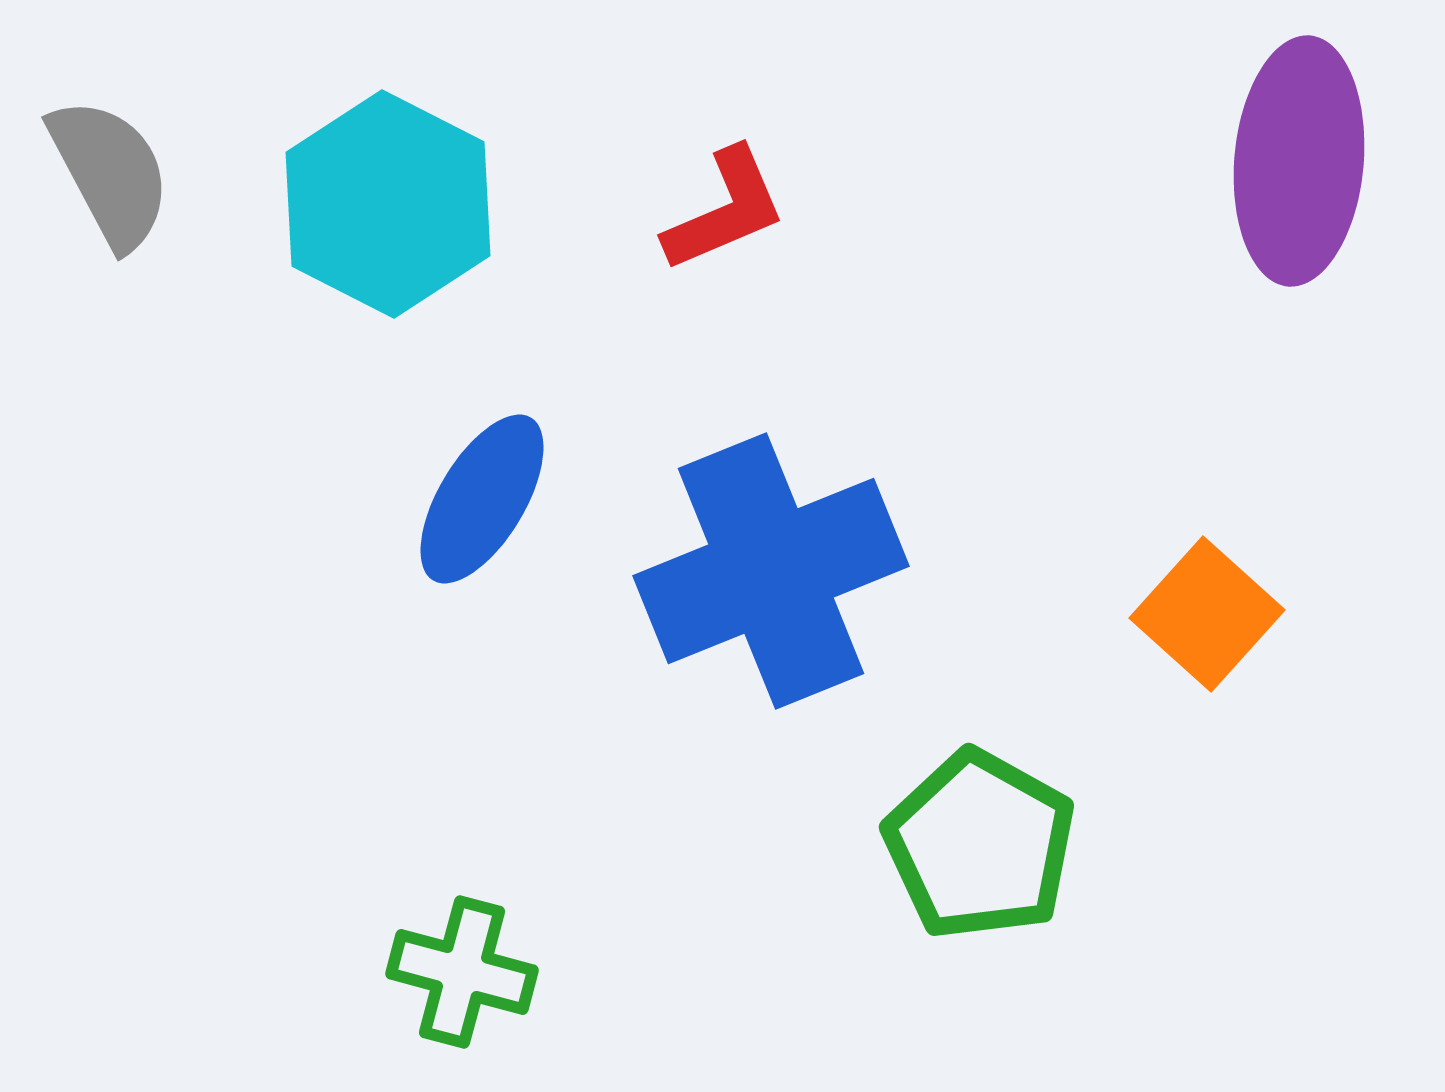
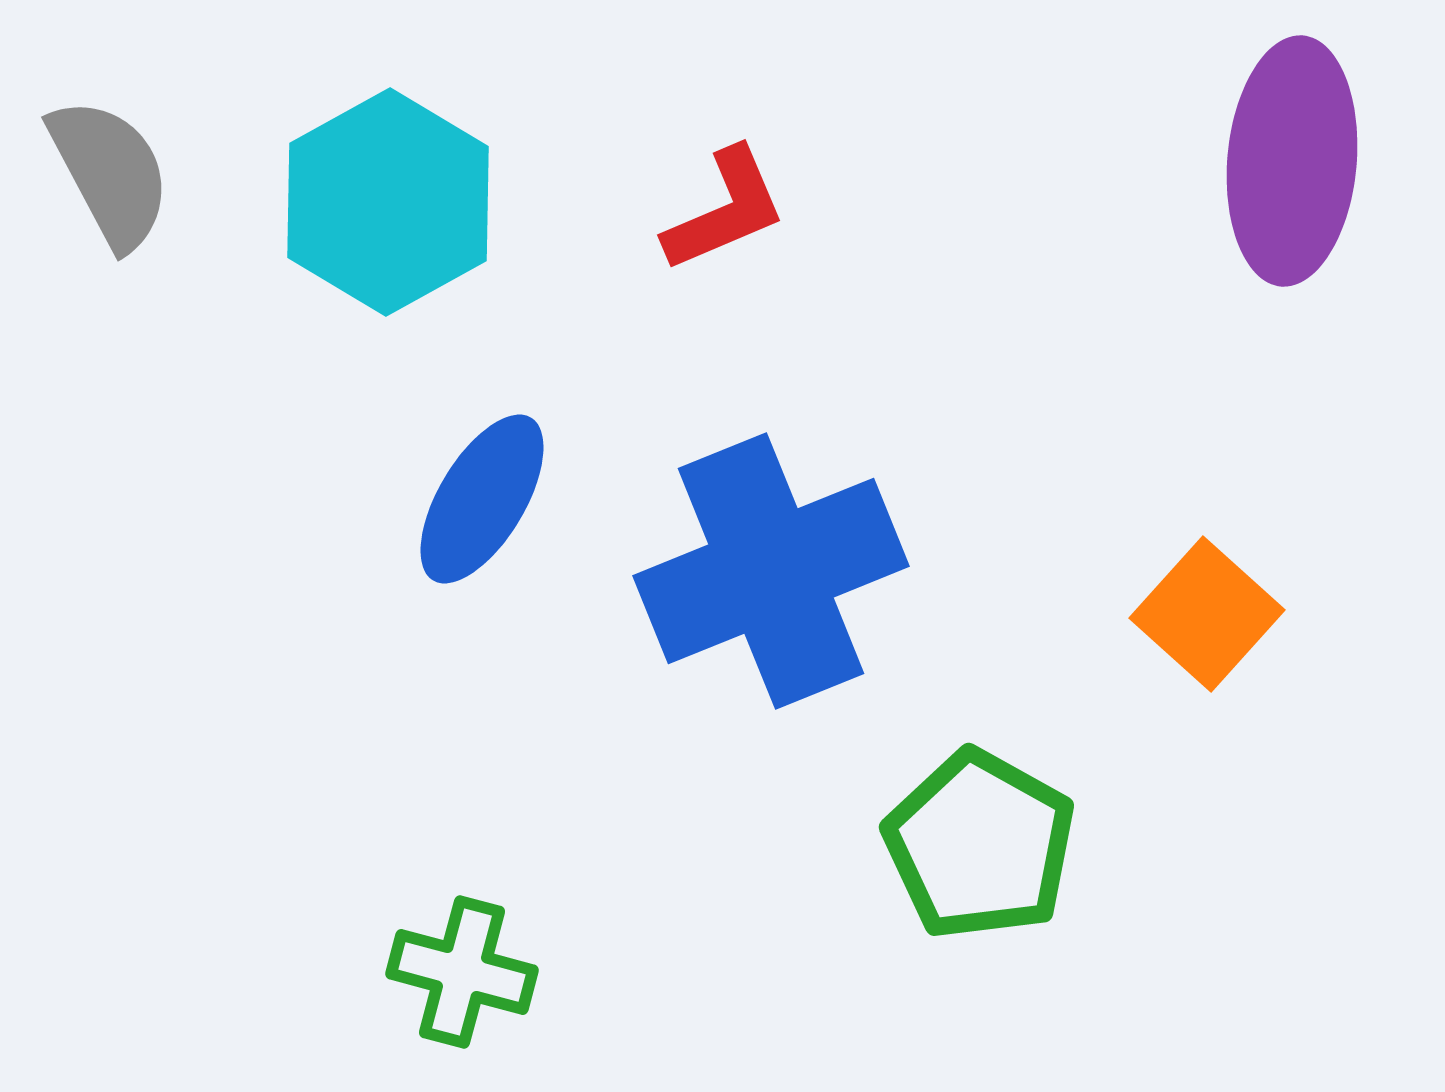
purple ellipse: moved 7 px left
cyan hexagon: moved 2 px up; rotated 4 degrees clockwise
